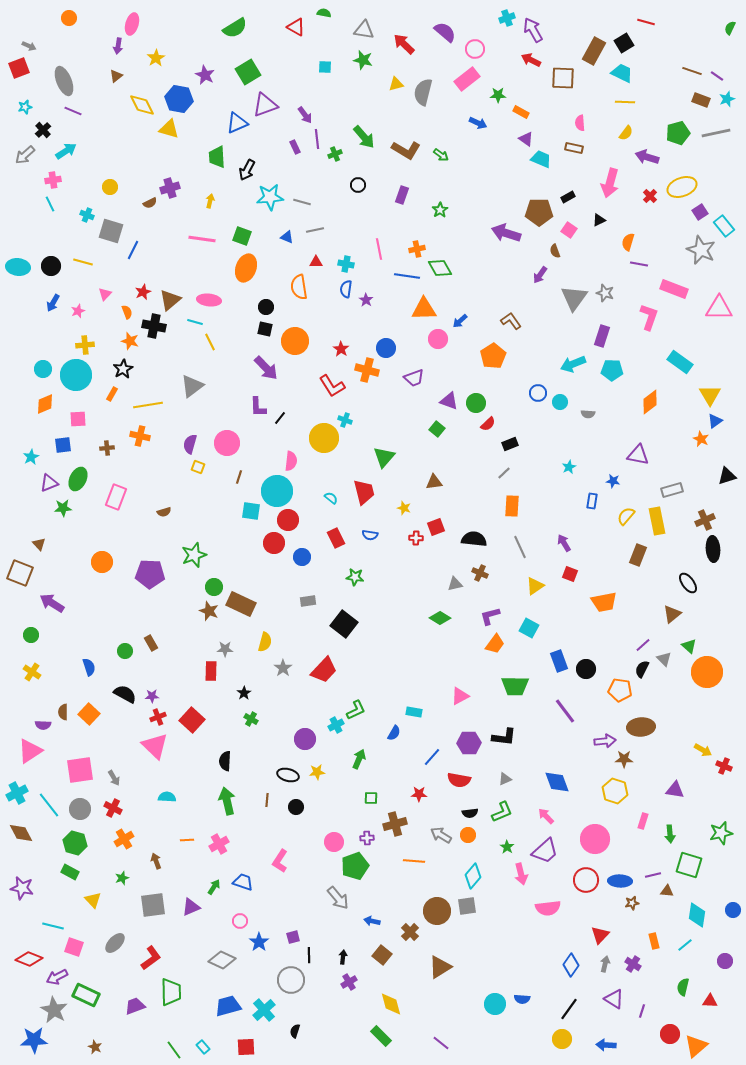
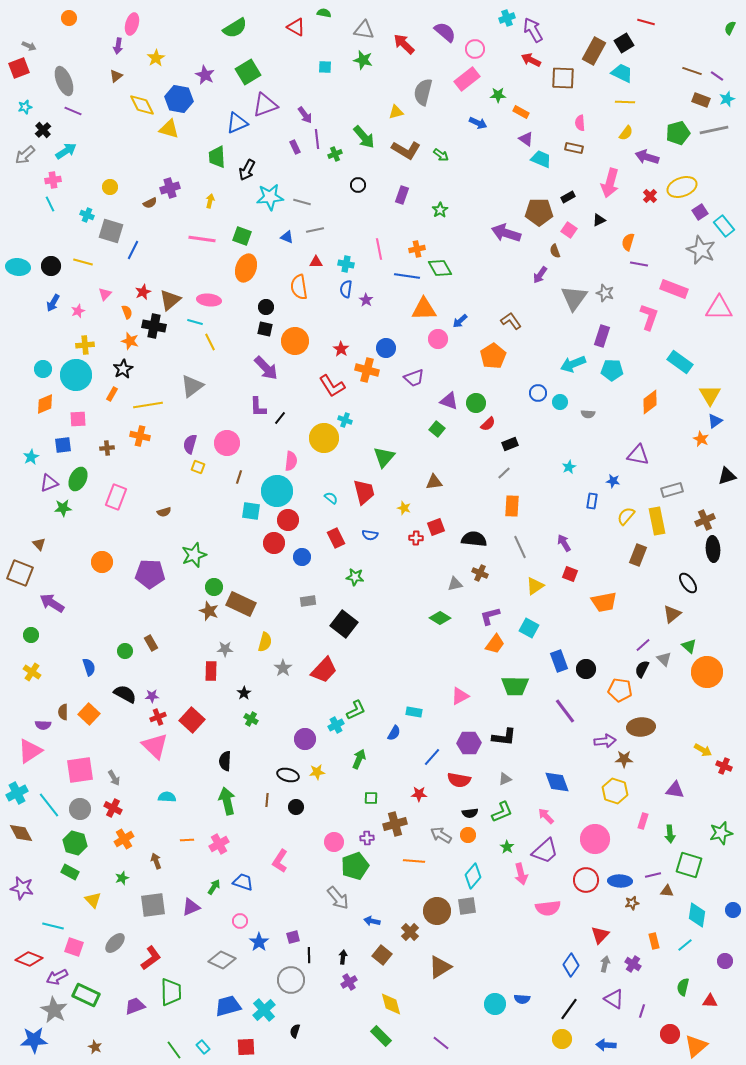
yellow triangle at (396, 84): moved 28 px down
gray line at (716, 133): moved 2 px left, 3 px up
